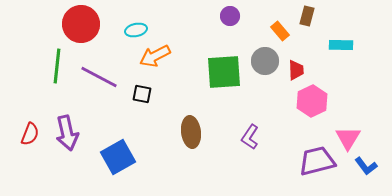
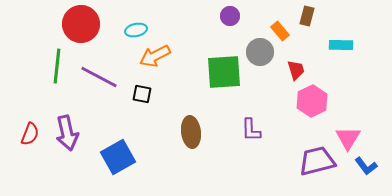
gray circle: moved 5 px left, 9 px up
red trapezoid: rotated 15 degrees counterclockwise
purple L-shape: moved 1 px right, 7 px up; rotated 35 degrees counterclockwise
